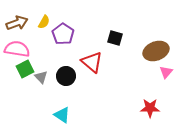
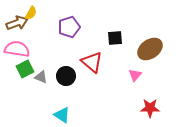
yellow semicircle: moved 13 px left, 9 px up
purple pentagon: moved 6 px right, 7 px up; rotated 20 degrees clockwise
black square: rotated 21 degrees counterclockwise
brown ellipse: moved 6 px left, 2 px up; rotated 15 degrees counterclockwise
pink triangle: moved 31 px left, 3 px down
gray triangle: rotated 24 degrees counterclockwise
